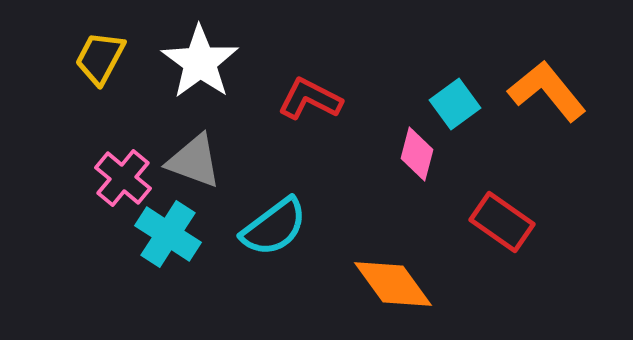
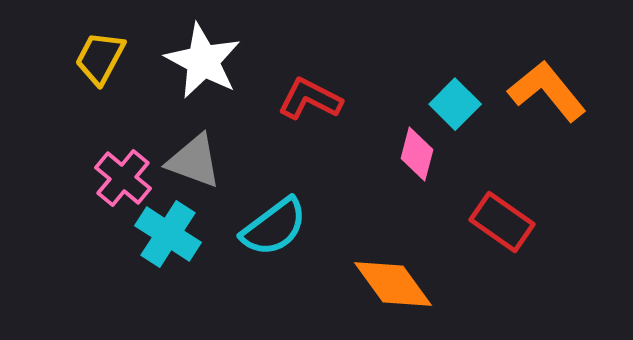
white star: moved 3 px right, 1 px up; rotated 8 degrees counterclockwise
cyan square: rotated 9 degrees counterclockwise
